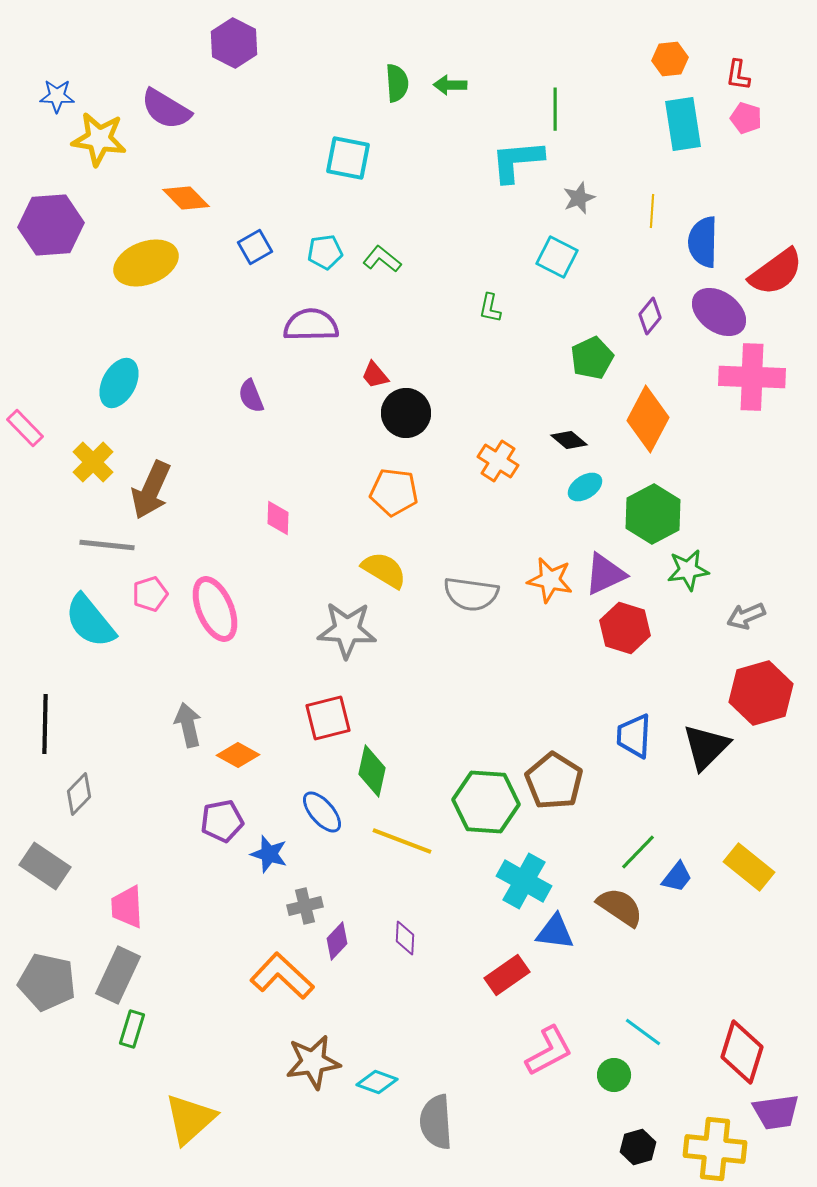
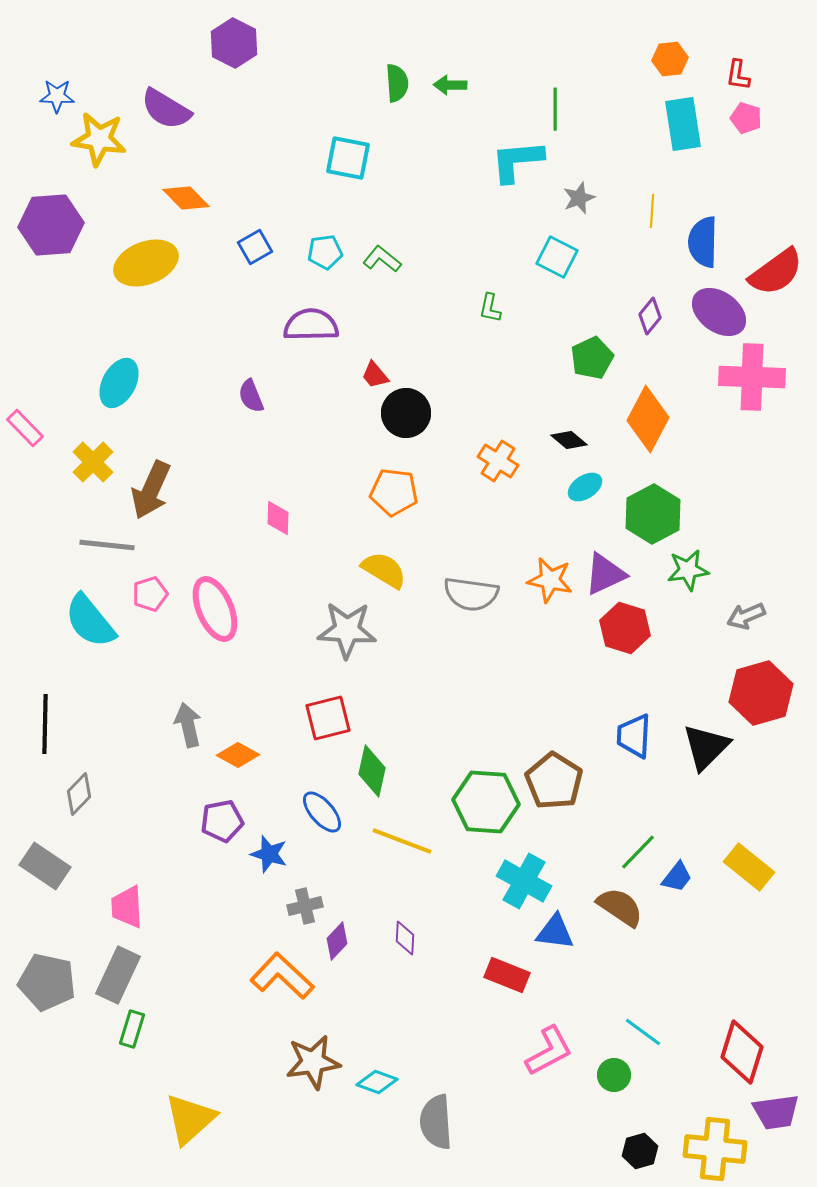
red rectangle at (507, 975): rotated 57 degrees clockwise
black hexagon at (638, 1147): moved 2 px right, 4 px down
